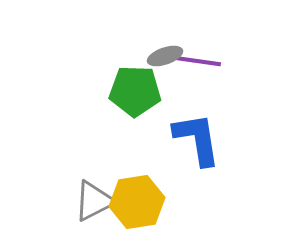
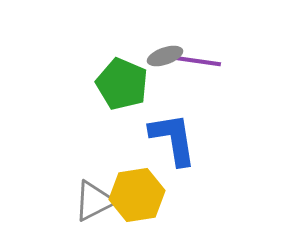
green pentagon: moved 13 px left, 7 px up; rotated 21 degrees clockwise
blue L-shape: moved 24 px left
yellow hexagon: moved 7 px up
